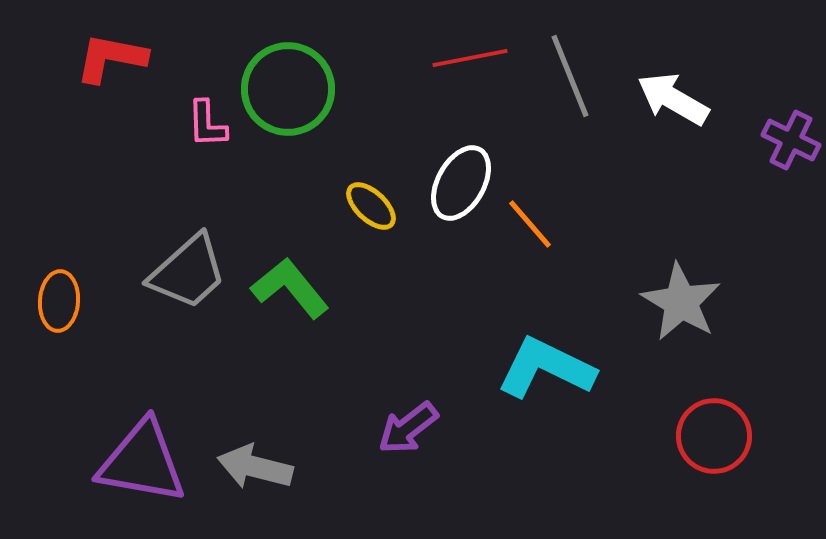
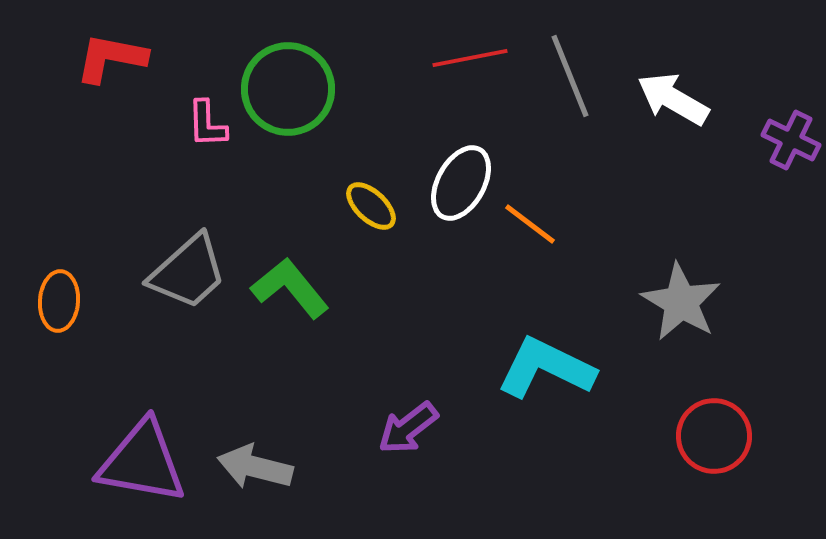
orange line: rotated 12 degrees counterclockwise
